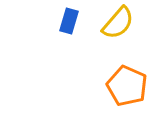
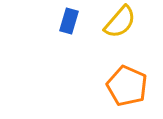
yellow semicircle: moved 2 px right, 1 px up
